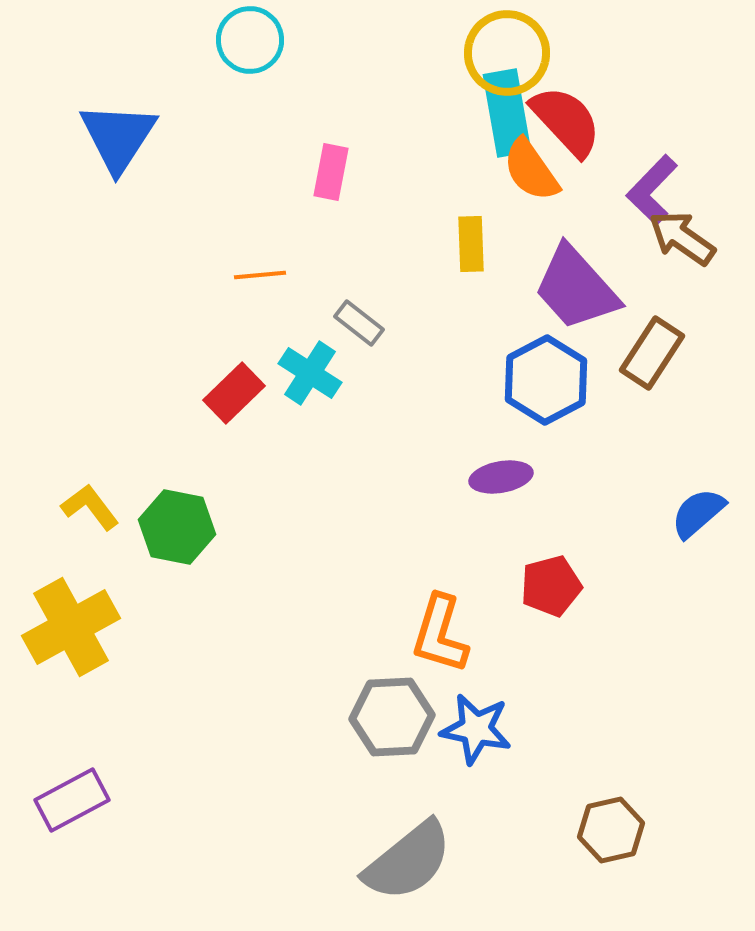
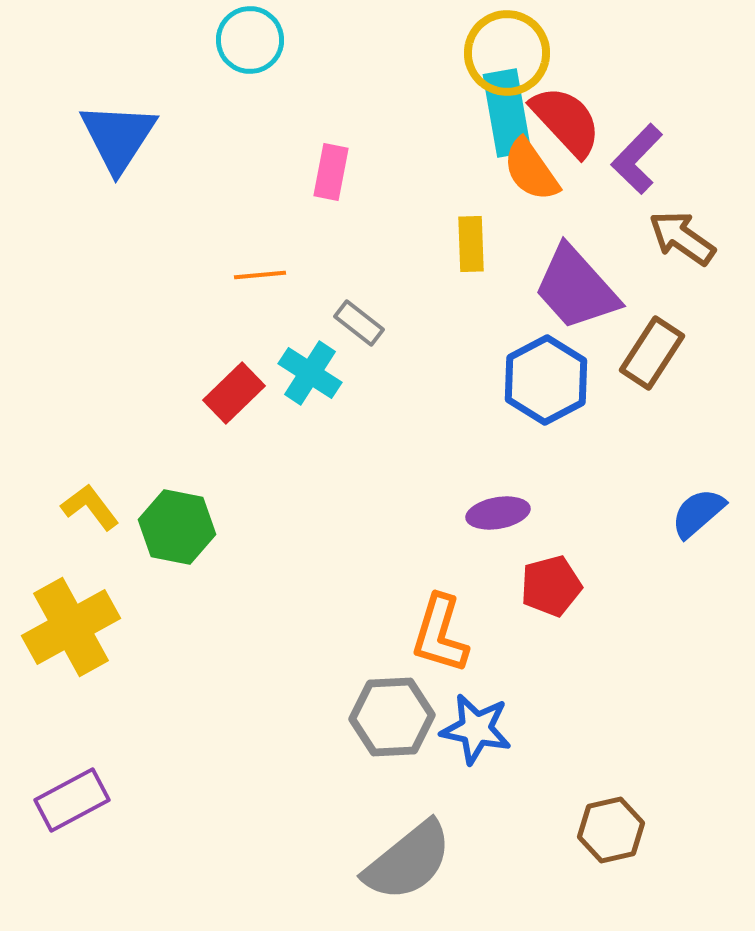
purple L-shape: moved 15 px left, 31 px up
purple ellipse: moved 3 px left, 36 px down
